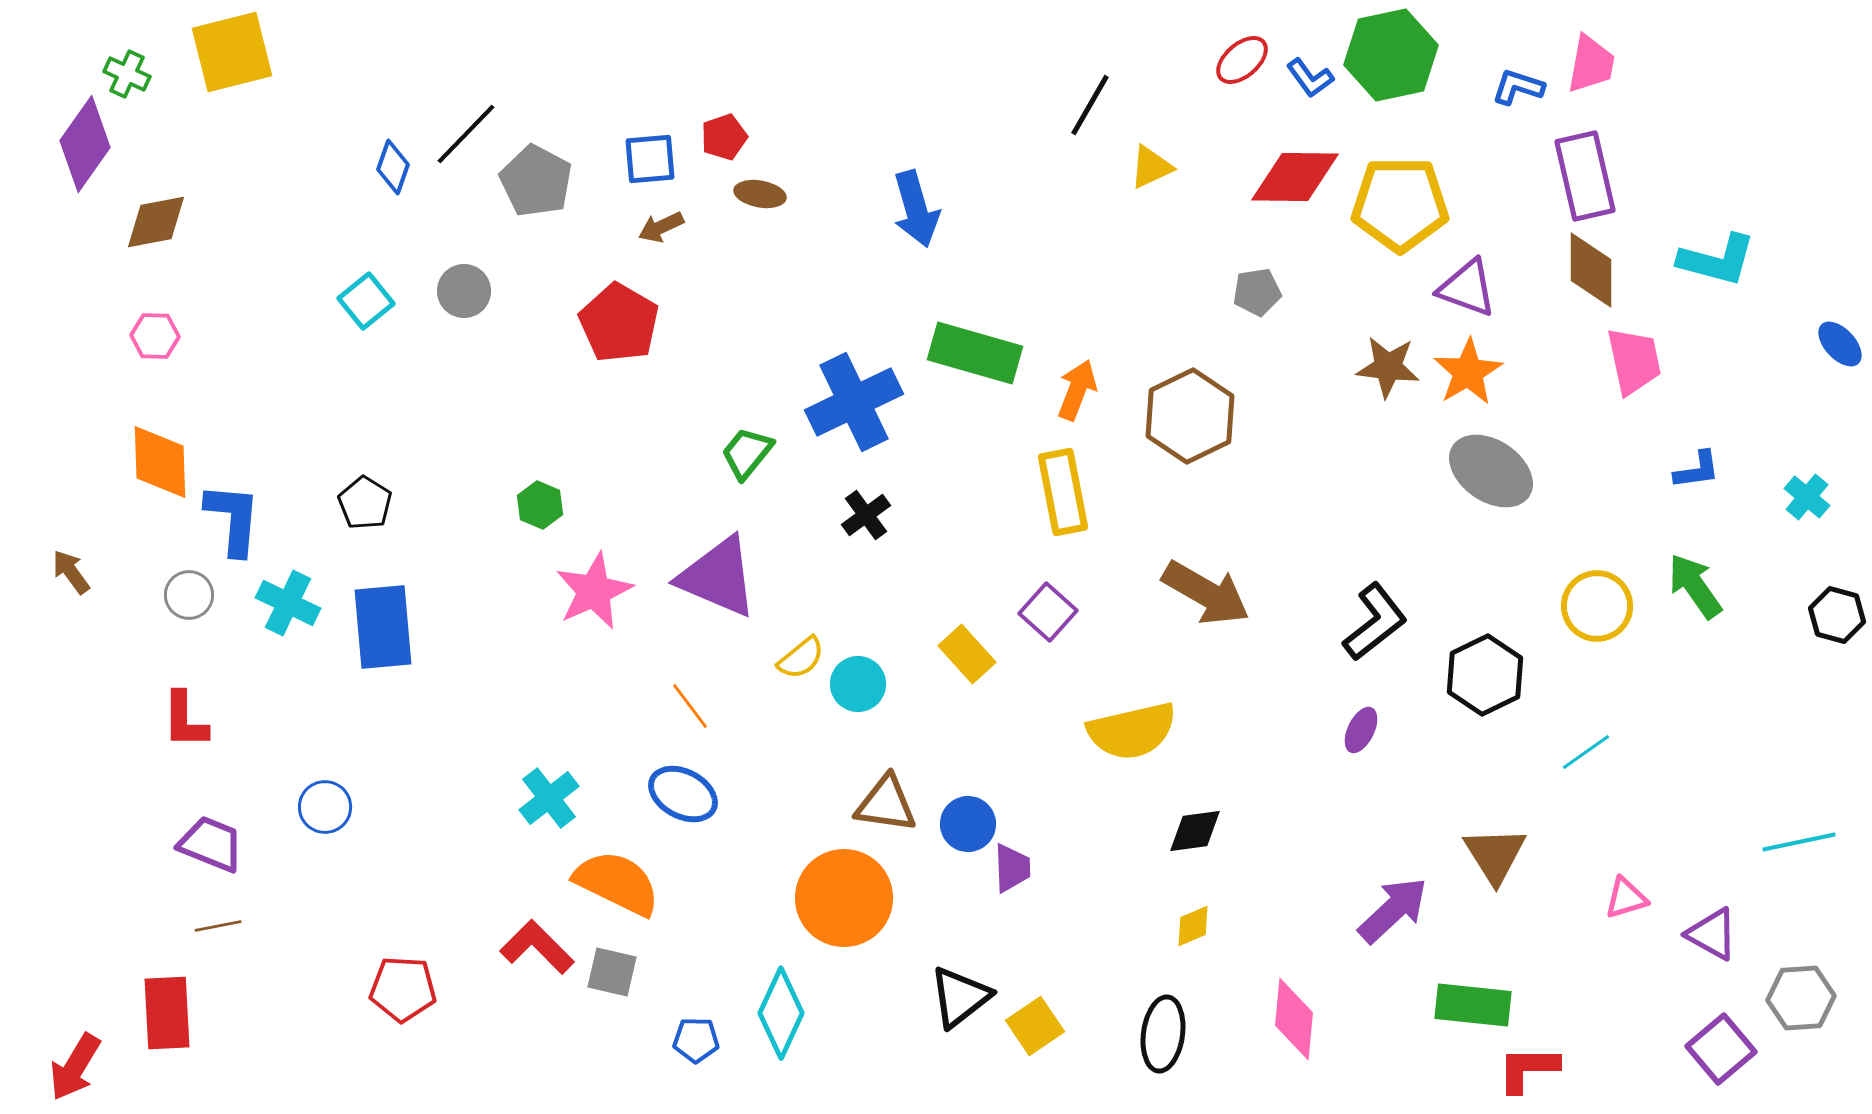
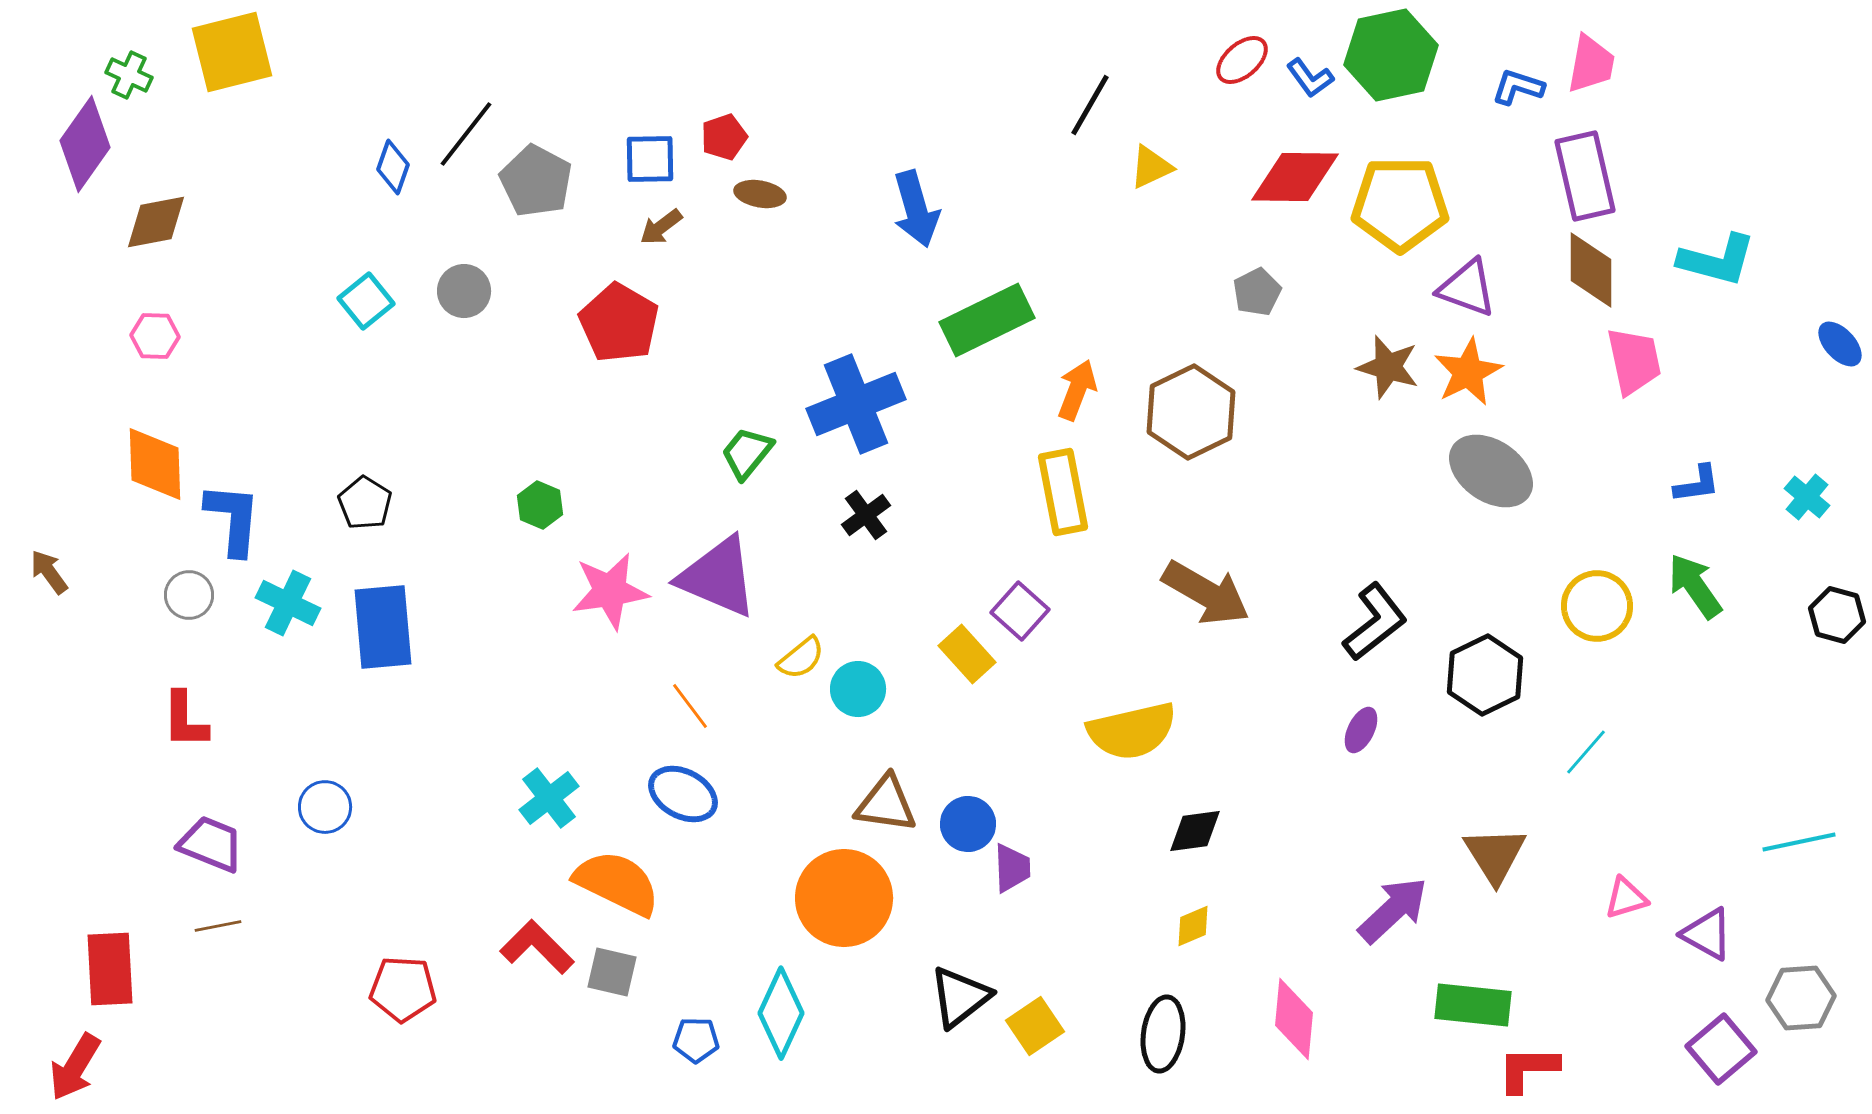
green cross at (127, 74): moved 2 px right, 1 px down
black line at (466, 134): rotated 6 degrees counterclockwise
blue square at (650, 159): rotated 4 degrees clockwise
brown arrow at (661, 227): rotated 12 degrees counterclockwise
gray pentagon at (1257, 292): rotated 18 degrees counterclockwise
green rectangle at (975, 353): moved 12 px right, 33 px up; rotated 42 degrees counterclockwise
brown star at (1388, 367): rotated 10 degrees clockwise
orange star at (1468, 372): rotated 4 degrees clockwise
blue cross at (854, 402): moved 2 px right, 2 px down; rotated 4 degrees clockwise
brown hexagon at (1190, 416): moved 1 px right, 4 px up
orange diamond at (160, 462): moved 5 px left, 2 px down
blue L-shape at (1697, 470): moved 14 px down
brown arrow at (71, 572): moved 22 px left
pink star at (594, 591): moved 16 px right; rotated 16 degrees clockwise
purple square at (1048, 612): moved 28 px left, 1 px up
cyan circle at (858, 684): moved 5 px down
cyan line at (1586, 752): rotated 14 degrees counterclockwise
purple triangle at (1712, 934): moved 5 px left
red rectangle at (167, 1013): moved 57 px left, 44 px up
